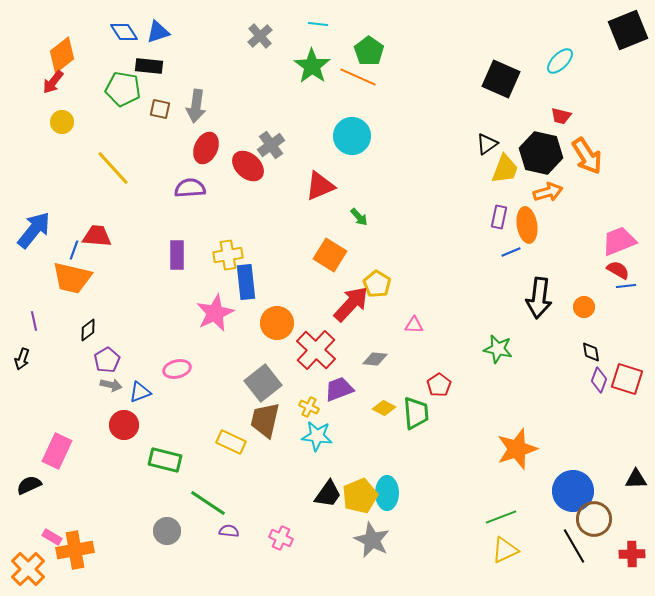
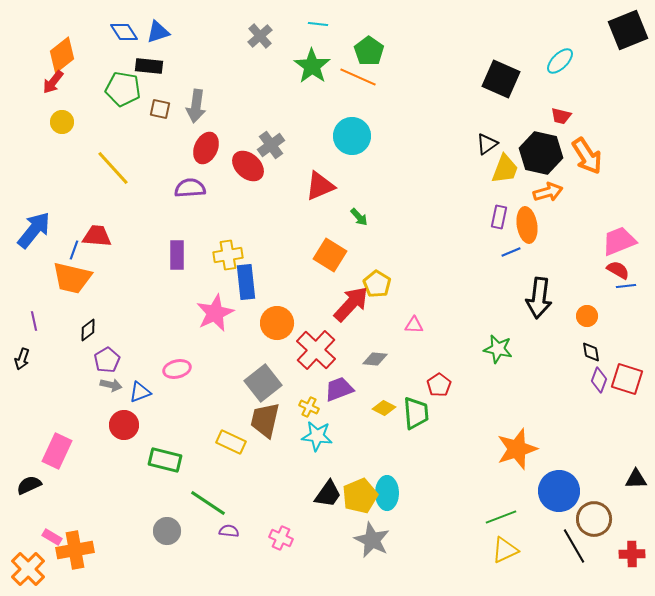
orange circle at (584, 307): moved 3 px right, 9 px down
blue circle at (573, 491): moved 14 px left
